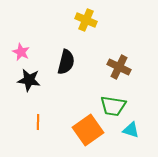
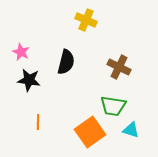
orange square: moved 2 px right, 2 px down
